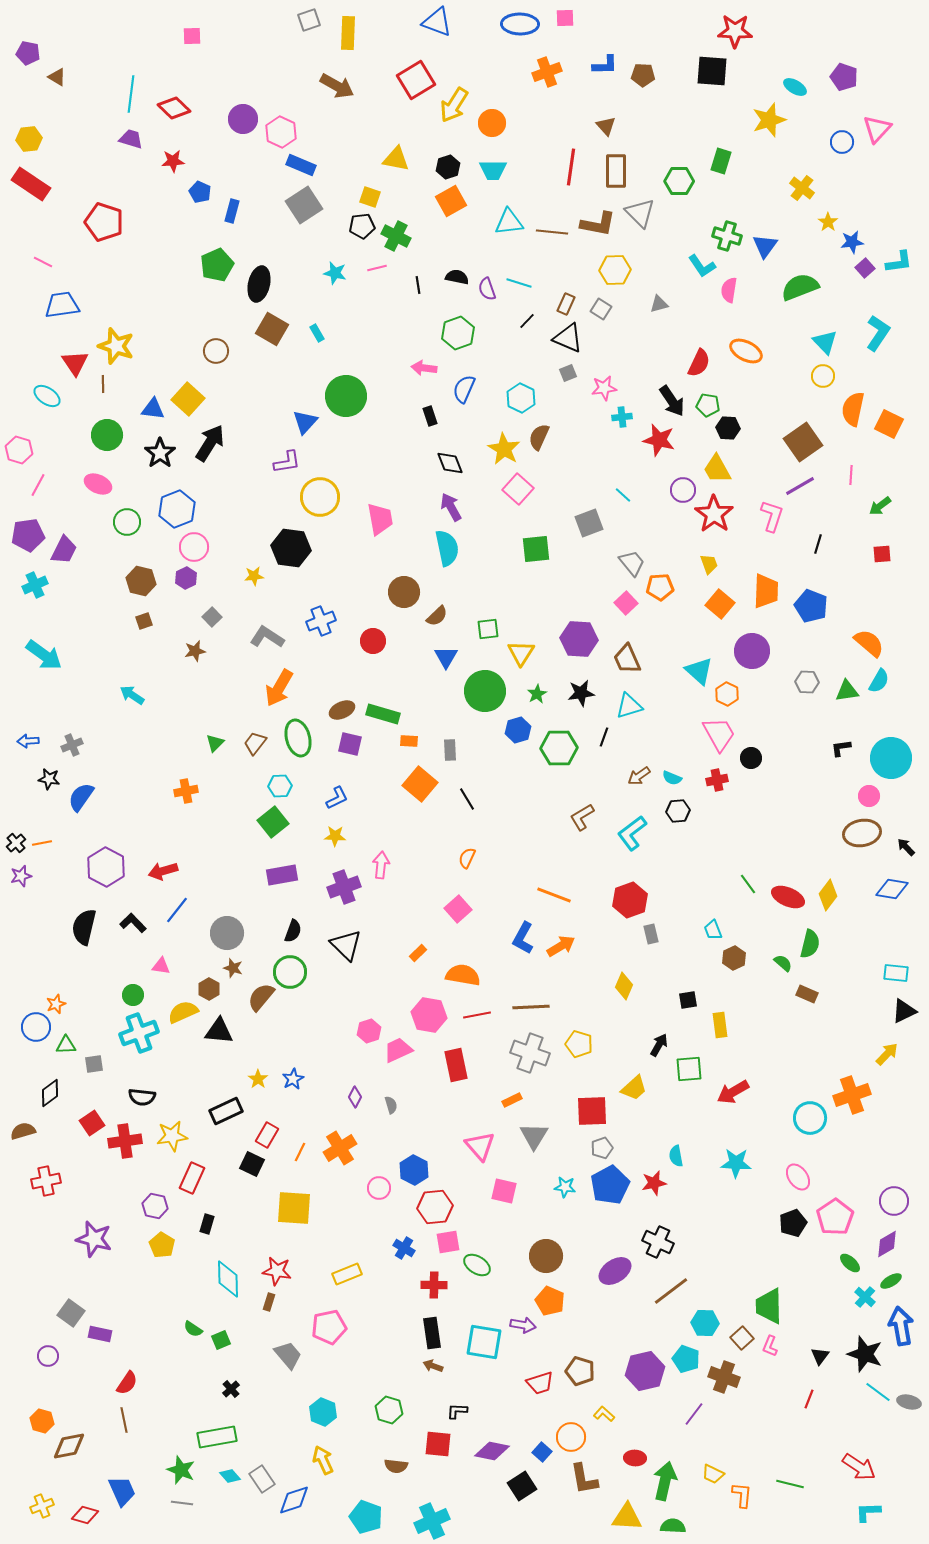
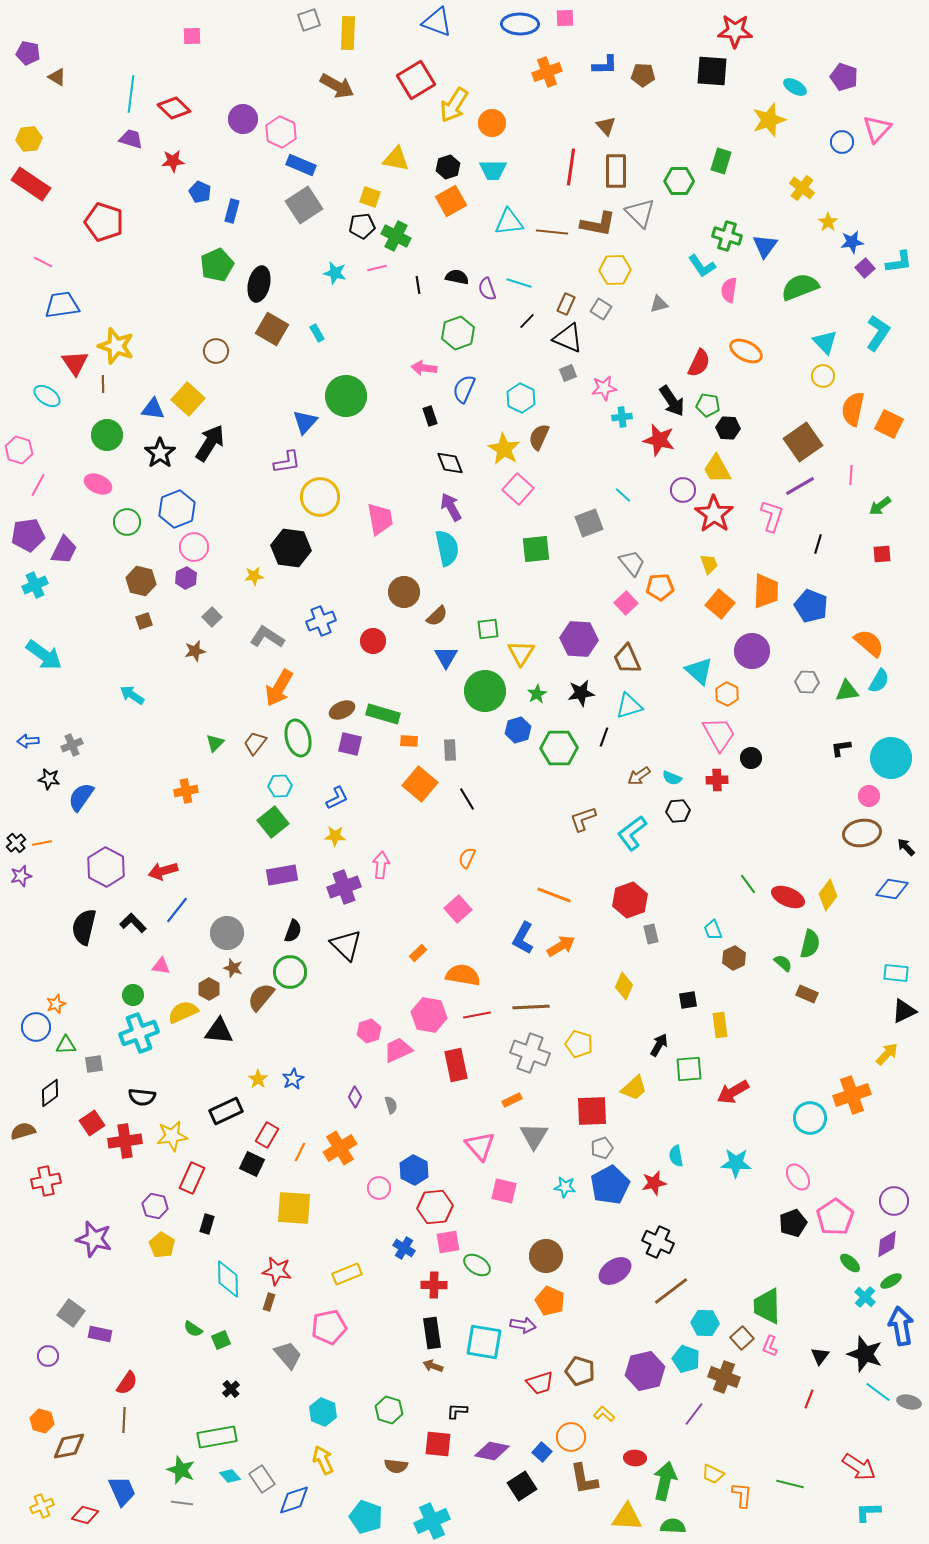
red cross at (717, 780): rotated 10 degrees clockwise
brown L-shape at (582, 817): moved 1 px right, 2 px down; rotated 12 degrees clockwise
green trapezoid at (769, 1306): moved 2 px left
brown line at (124, 1420): rotated 15 degrees clockwise
